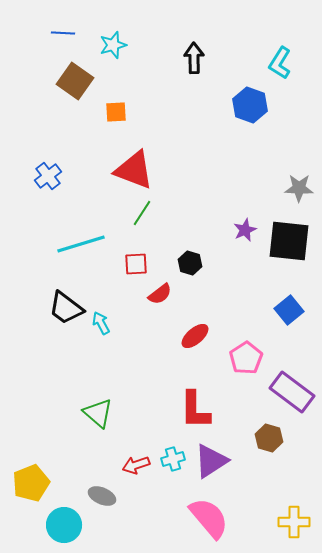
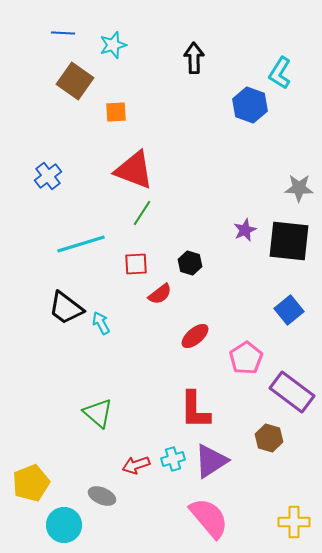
cyan L-shape: moved 10 px down
